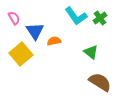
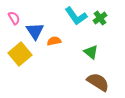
yellow square: moved 1 px left
brown semicircle: moved 2 px left
